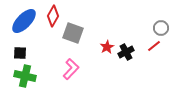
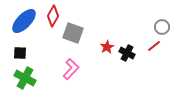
gray circle: moved 1 px right, 1 px up
black cross: moved 1 px right, 1 px down; rotated 35 degrees counterclockwise
green cross: moved 2 px down; rotated 15 degrees clockwise
